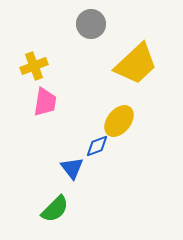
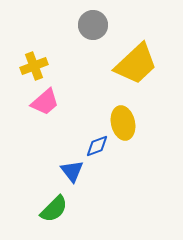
gray circle: moved 2 px right, 1 px down
pink trapezoid: rotated 40 degrees clockwise
yellow ellipse: moved 4 px right, 2 px down; rotated 52 degrees counterclockwise
blue triangle: moved 3 px down
green semicircle: moved 1 px left
